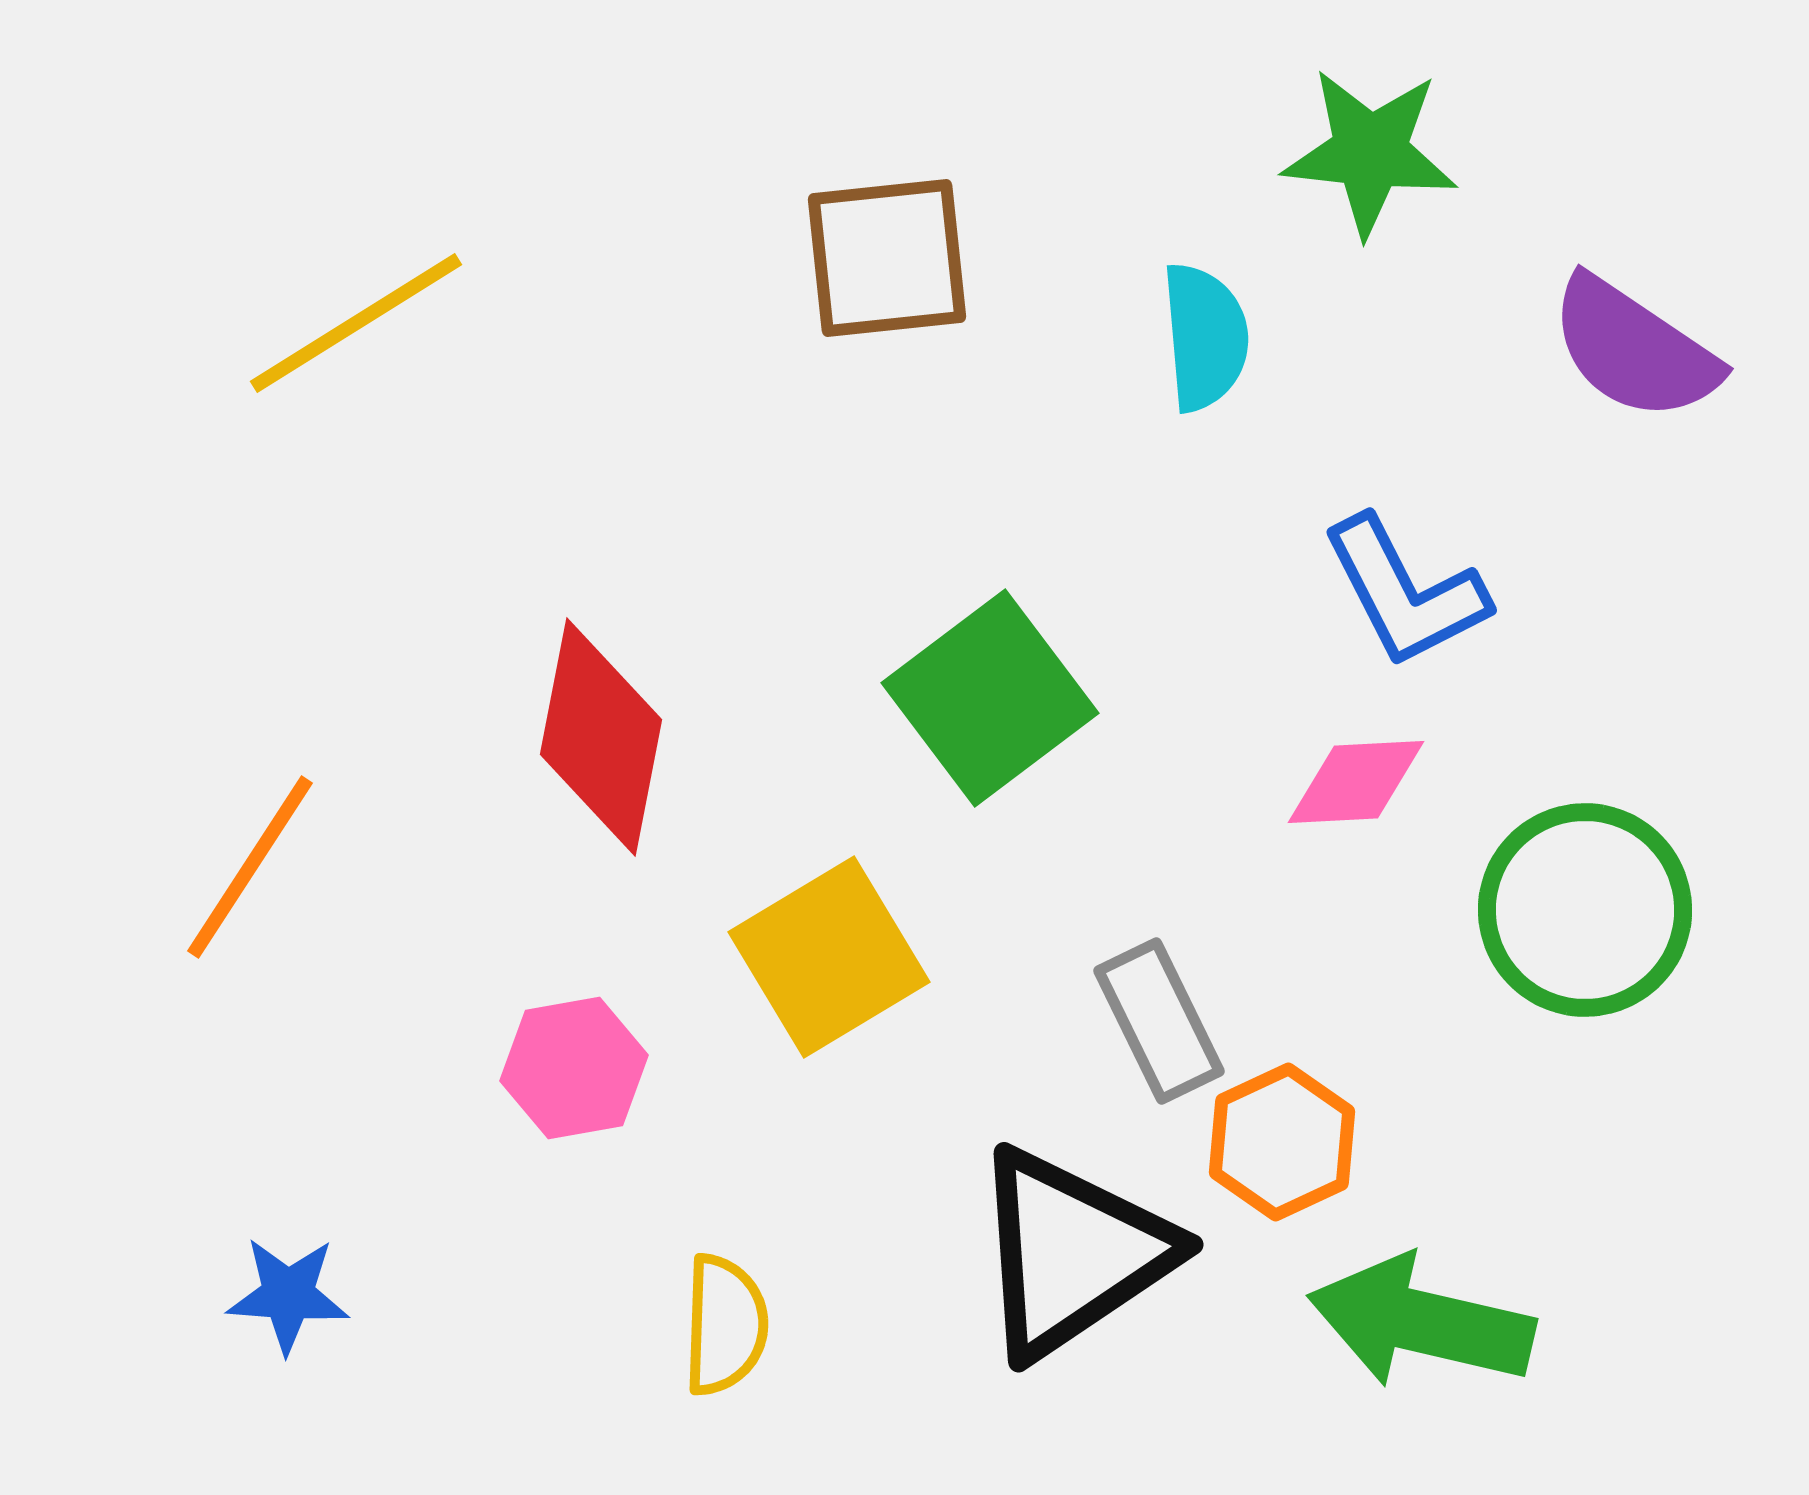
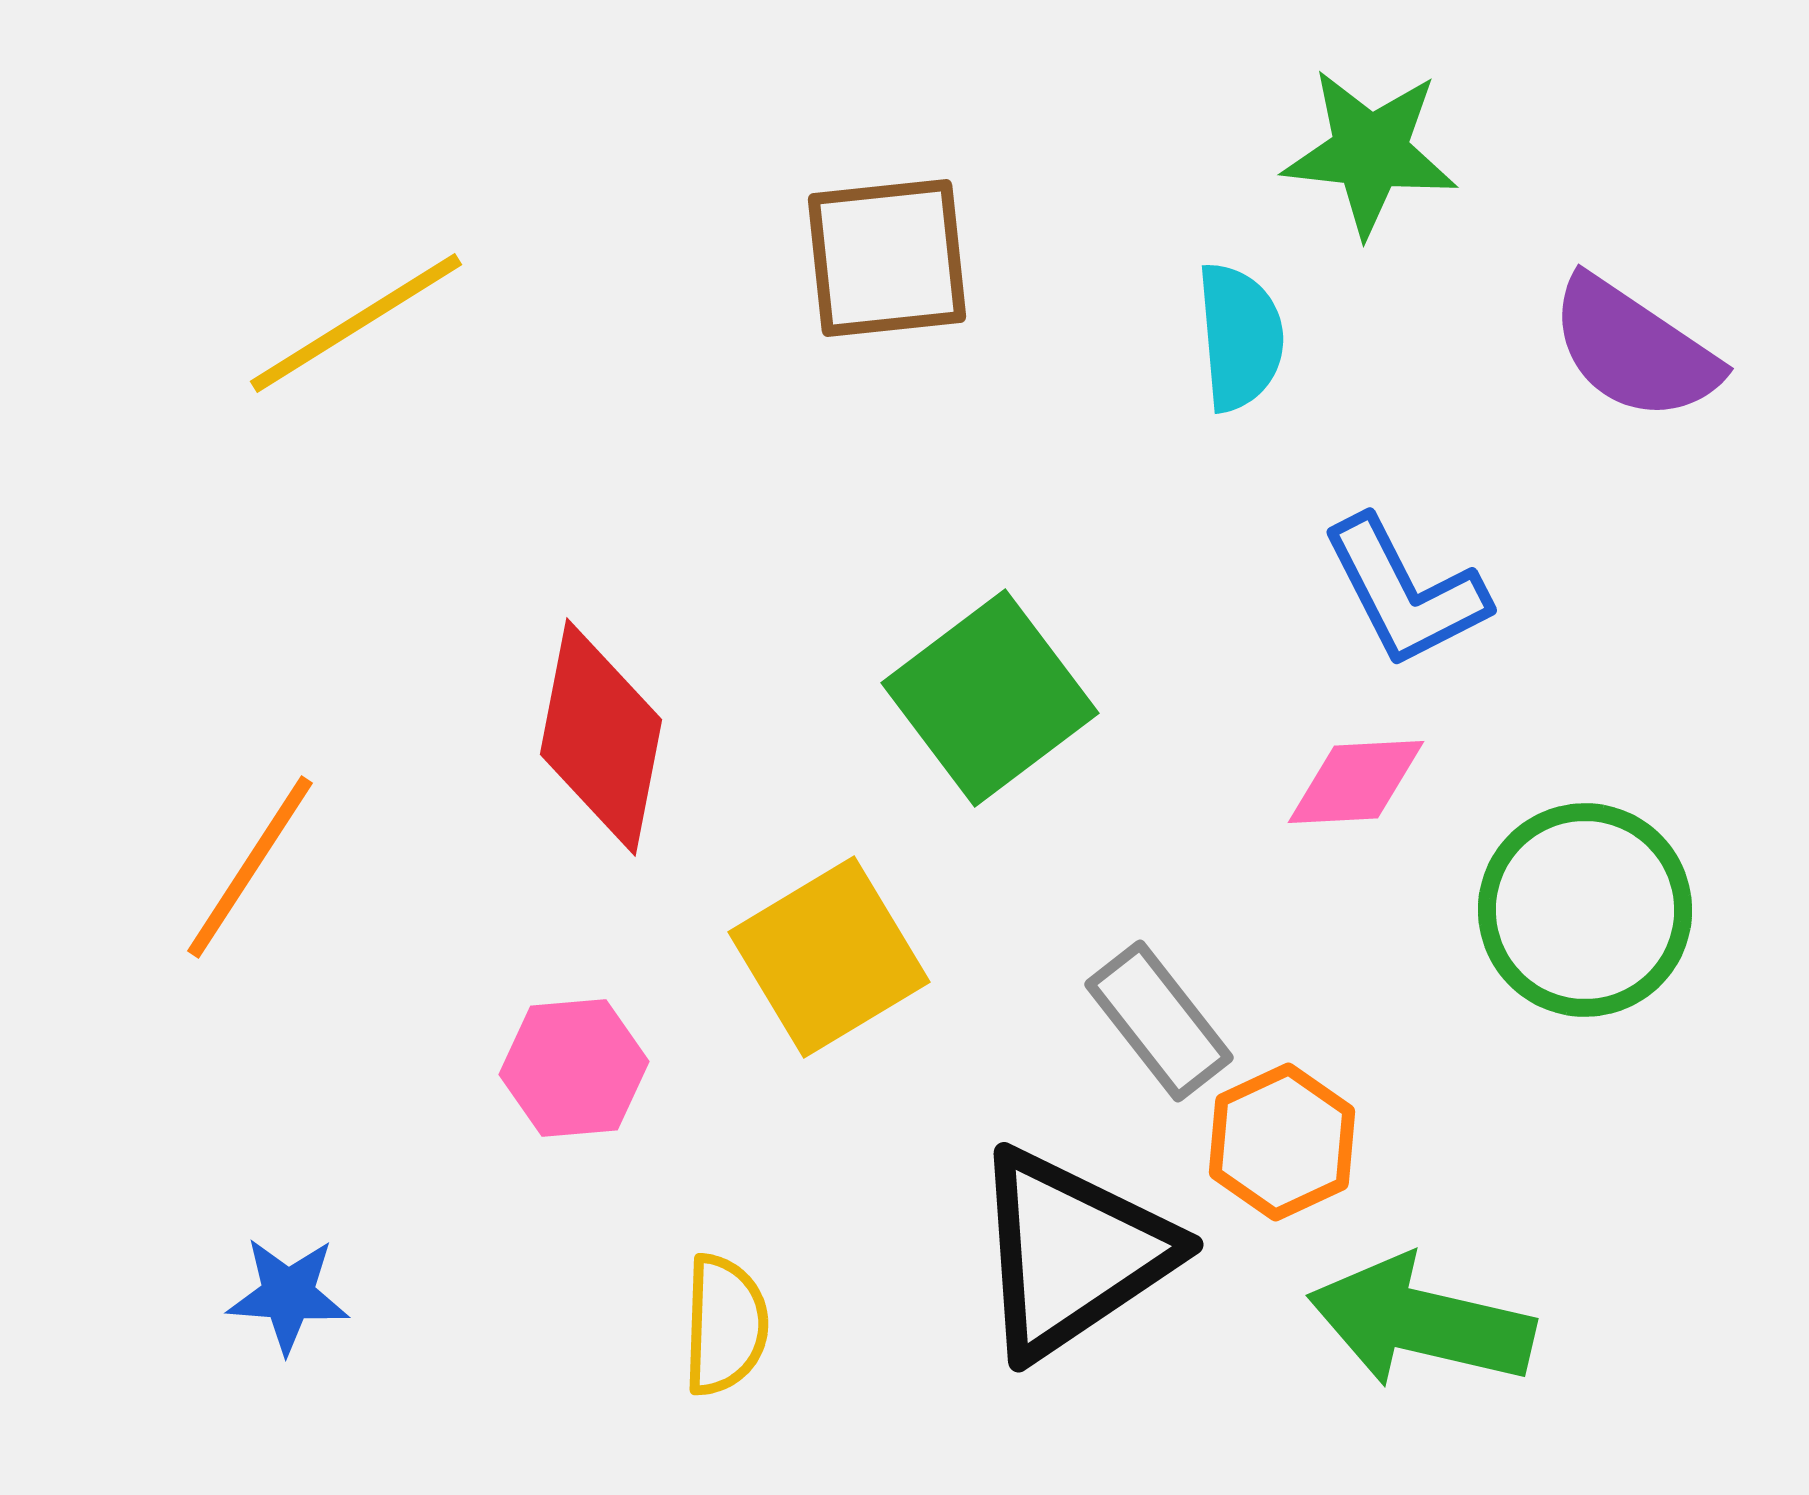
cyan semicircle: moved 35 px right
gray rectangle: rotated 12 degrees counterclockwise
pink hexagon: rotated 5 degrees clockwise
